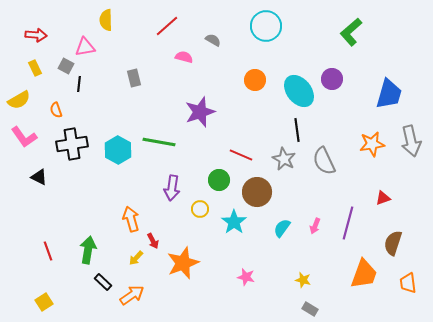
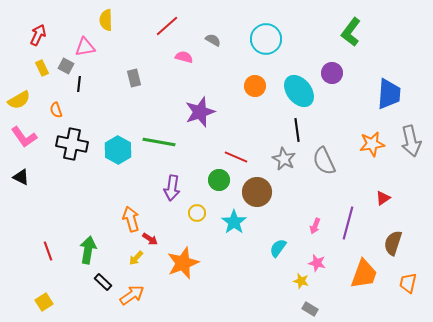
cyan circle at (266, 26): moved 13 px down
green L-shape at (351, 32): rotated 12 degrees counterclockwise
red arrow at (36, 35): moved 2 px right; rotated 70 degrees counterclockwise
yellow rectangle at (35, 68): moved 7 px right
purple circle at (332, 79): moved 6 px up
orange circle at (255, 80): moved 6 px down
blue trapezoid at (389, 94): rotated 12 degrees counterclockwise
black cross at (72, 144): rotated 20 degrees clockwise
red line at (241, 155): moved 5 px left, 2 px down
black triangle at (39, 177): moved 18 px left
red triangle at (383, 198): rotated 14 degrees counterclockwise
yellow circle at (200, 209): moved 3 px left, 4 px down
cyan semicircle at (282, 228): moved 4 px left, 20 px down
red arrow at (153, 241): moved 3 px left, 2 px up; rotated 28 degrees counterclockwise
pink star at (246, 277): moved 71 px right, 14 px up
yellow star at (303, 280): moved 2 px left, 1 px down
orange trapezoid at (408, 283): rotated 20 degrees clockwise
